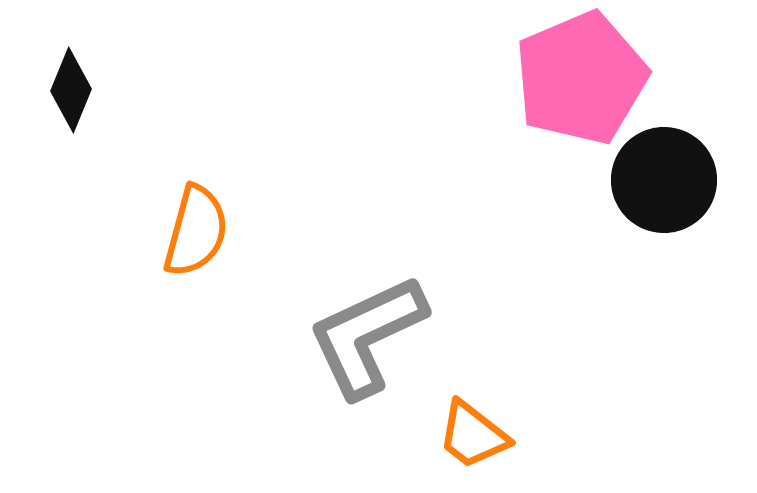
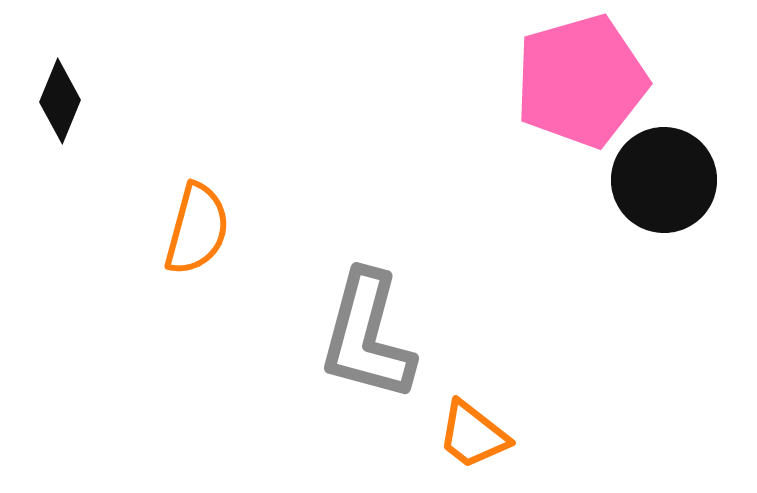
pink pentagon: moved 3 px down; rotated 7 degrees clockwise
black diamond: moved 11 px left, 11 px down
orange semicircle: moved 1 px right, 2 px up
gray L-shape: rotated 50 degrees counterclockwise
